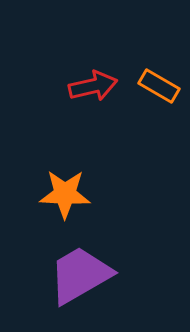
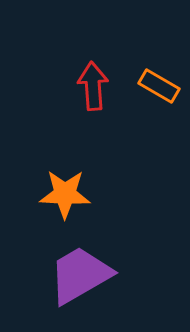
red arrow: rotated 81 degrees counterclockwise
